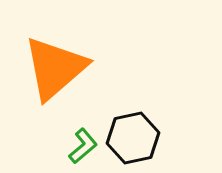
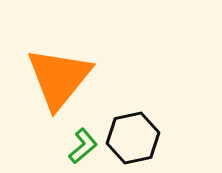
orange triangle: moved 4 px right, 10 px down; rotated 10 degrees counterclockwise
